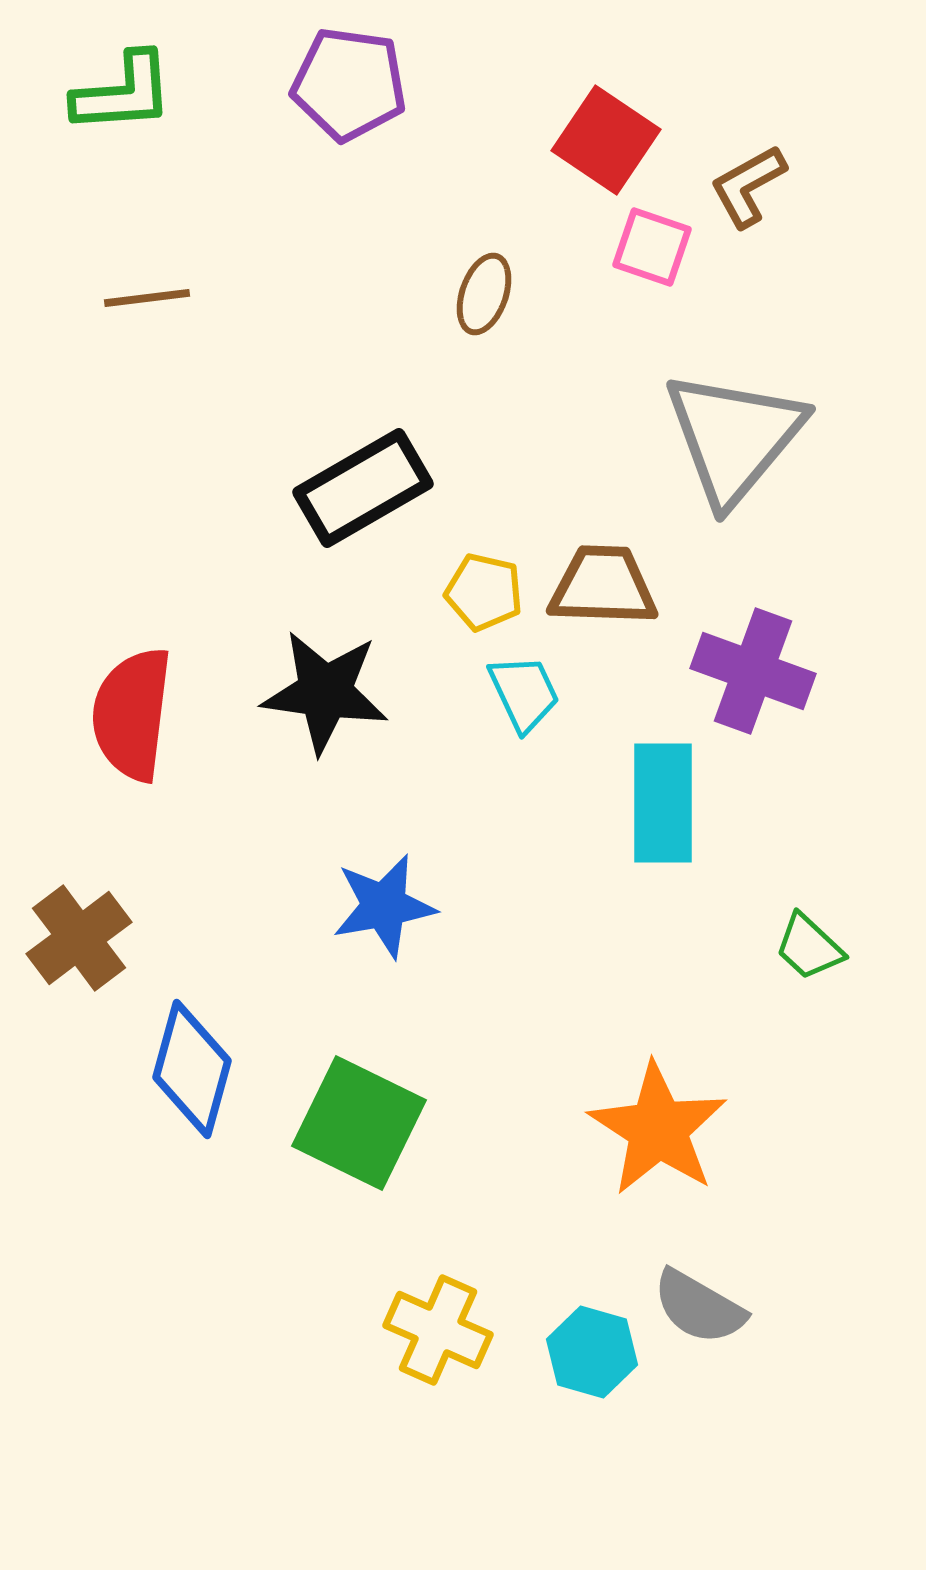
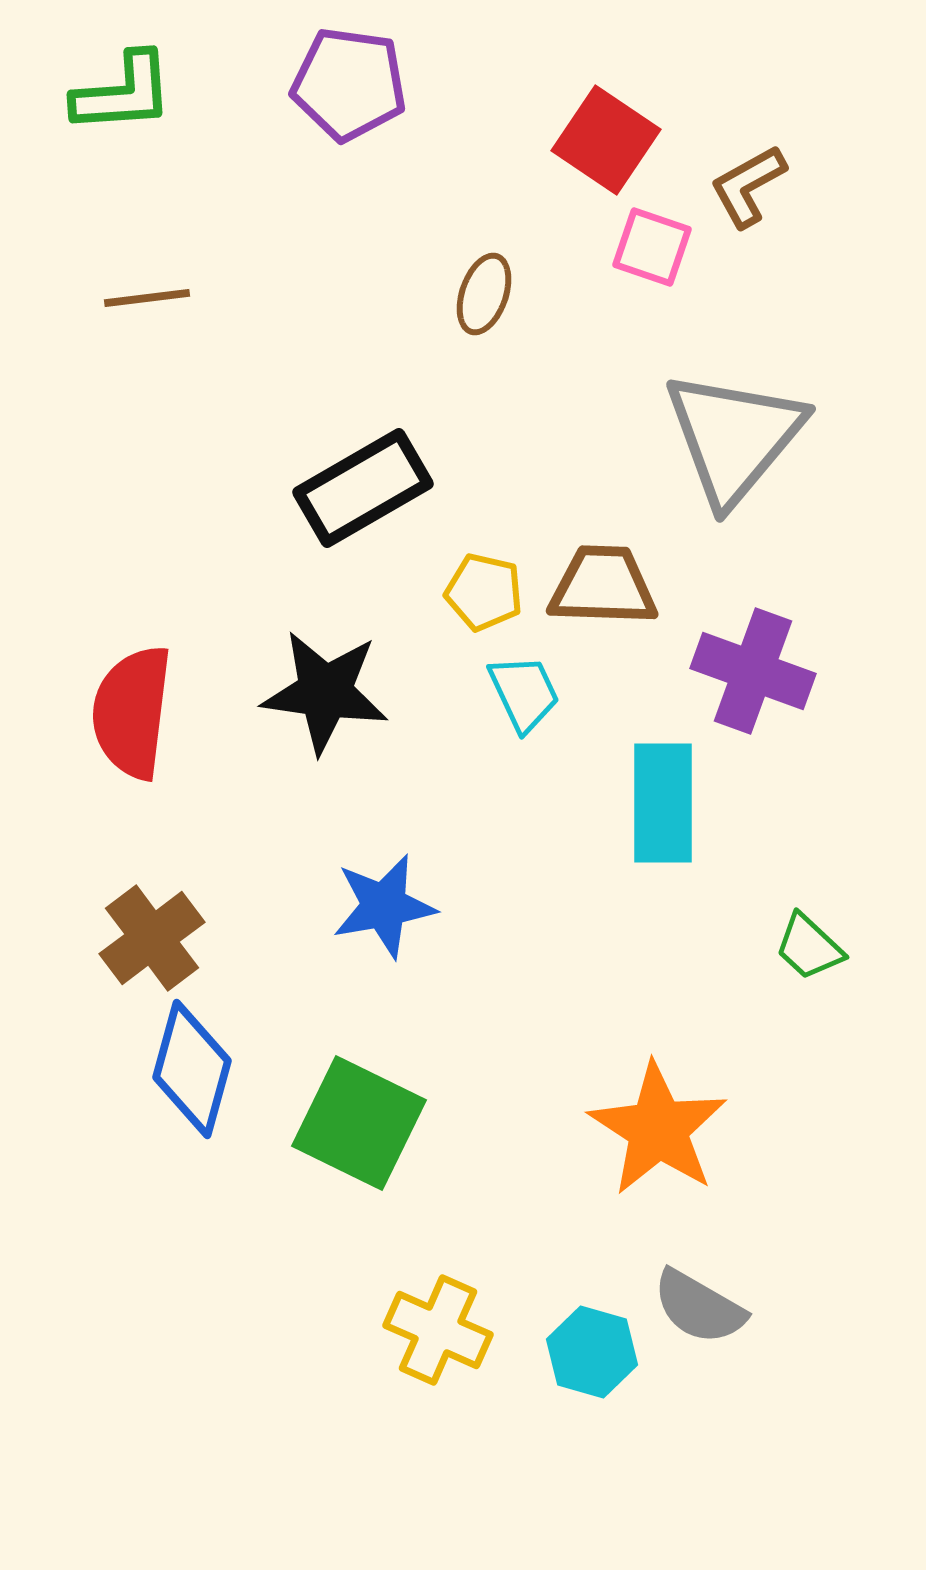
red semicircle: moved 2 px up
brown cross: moved 73 px right
